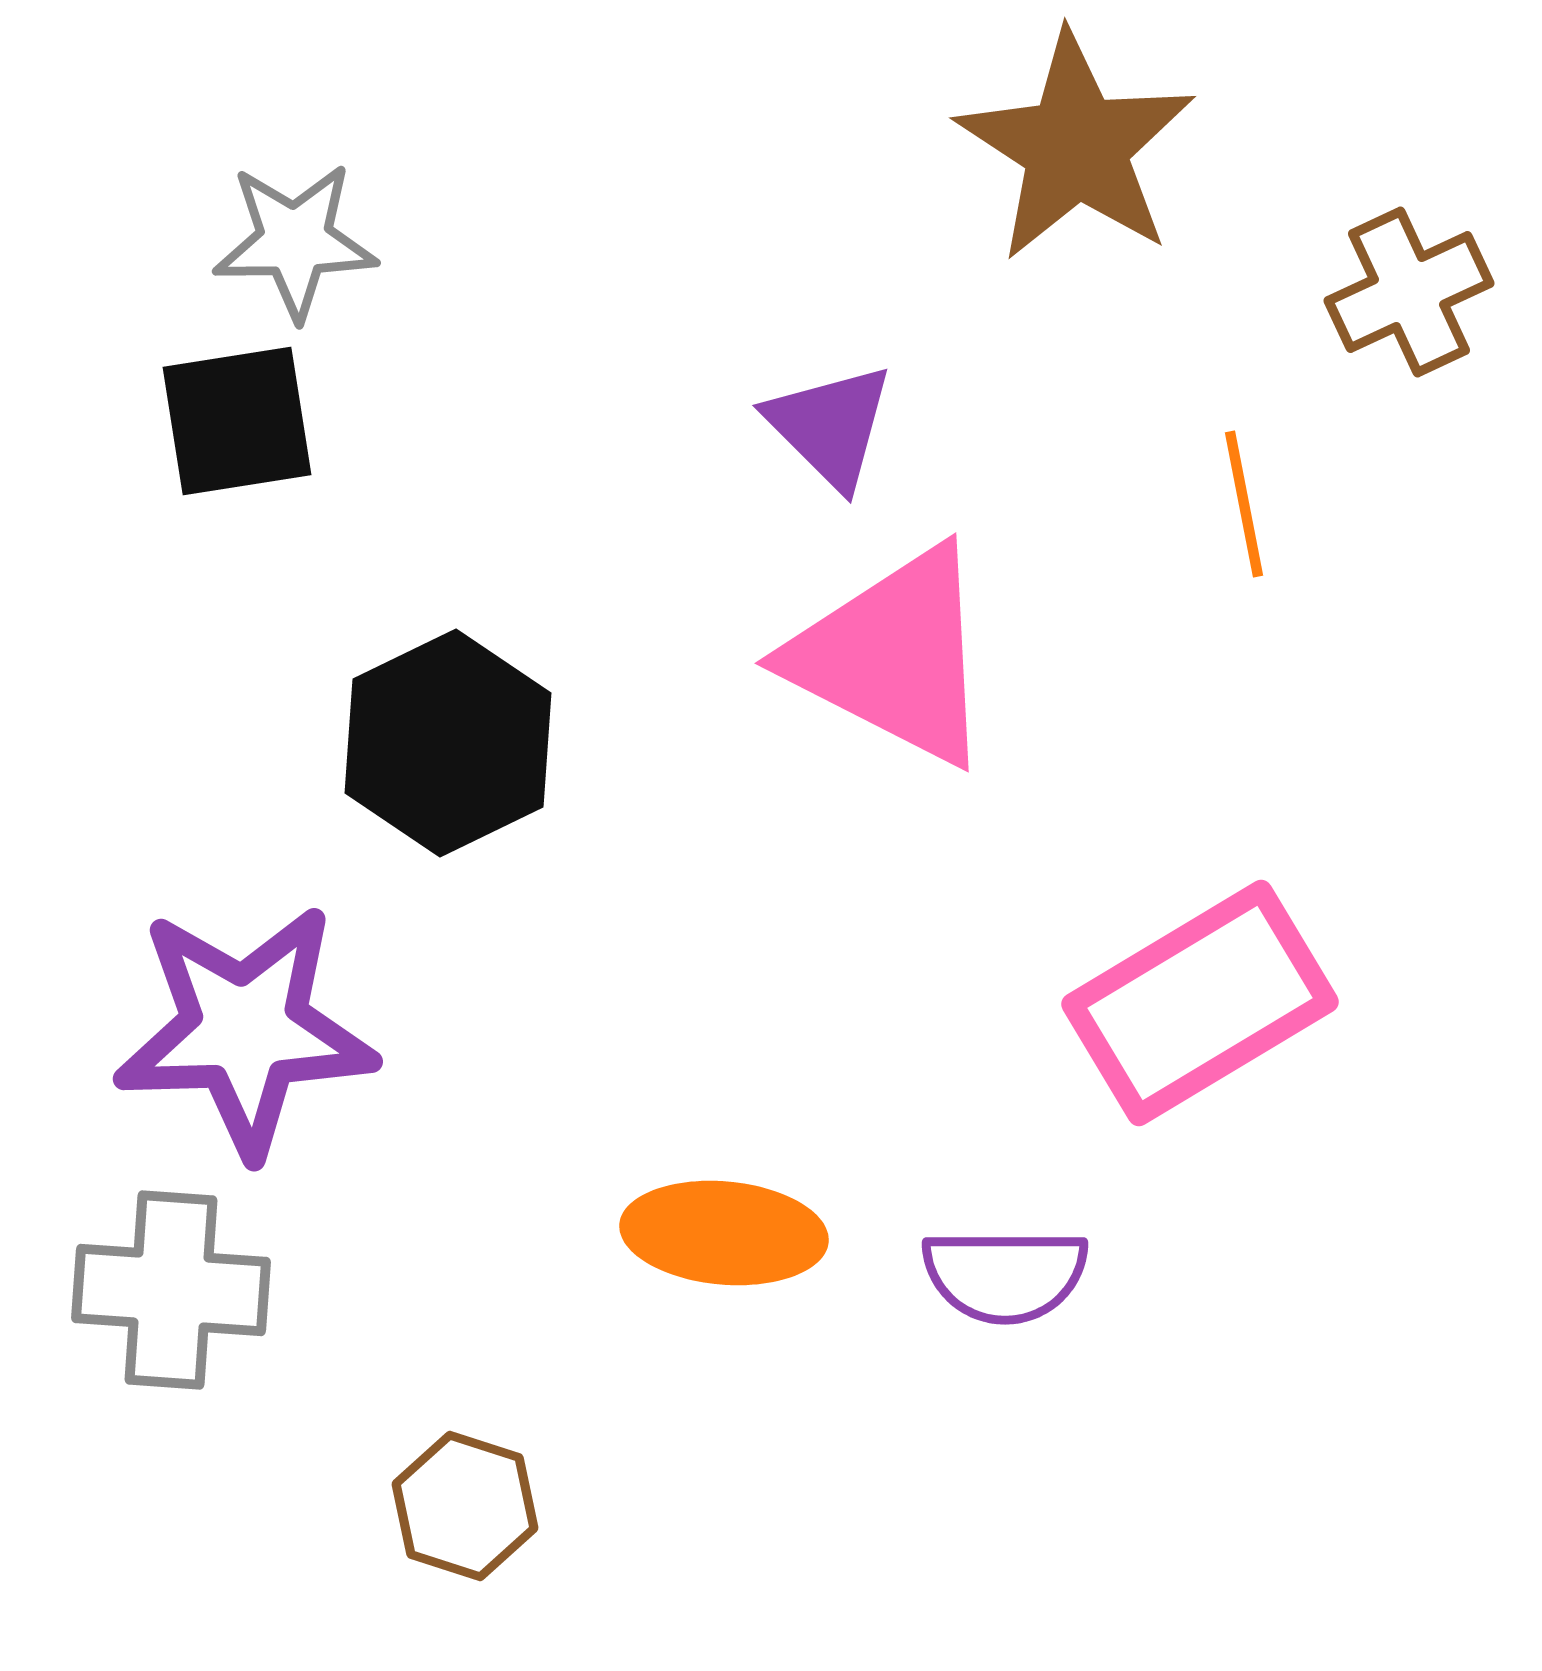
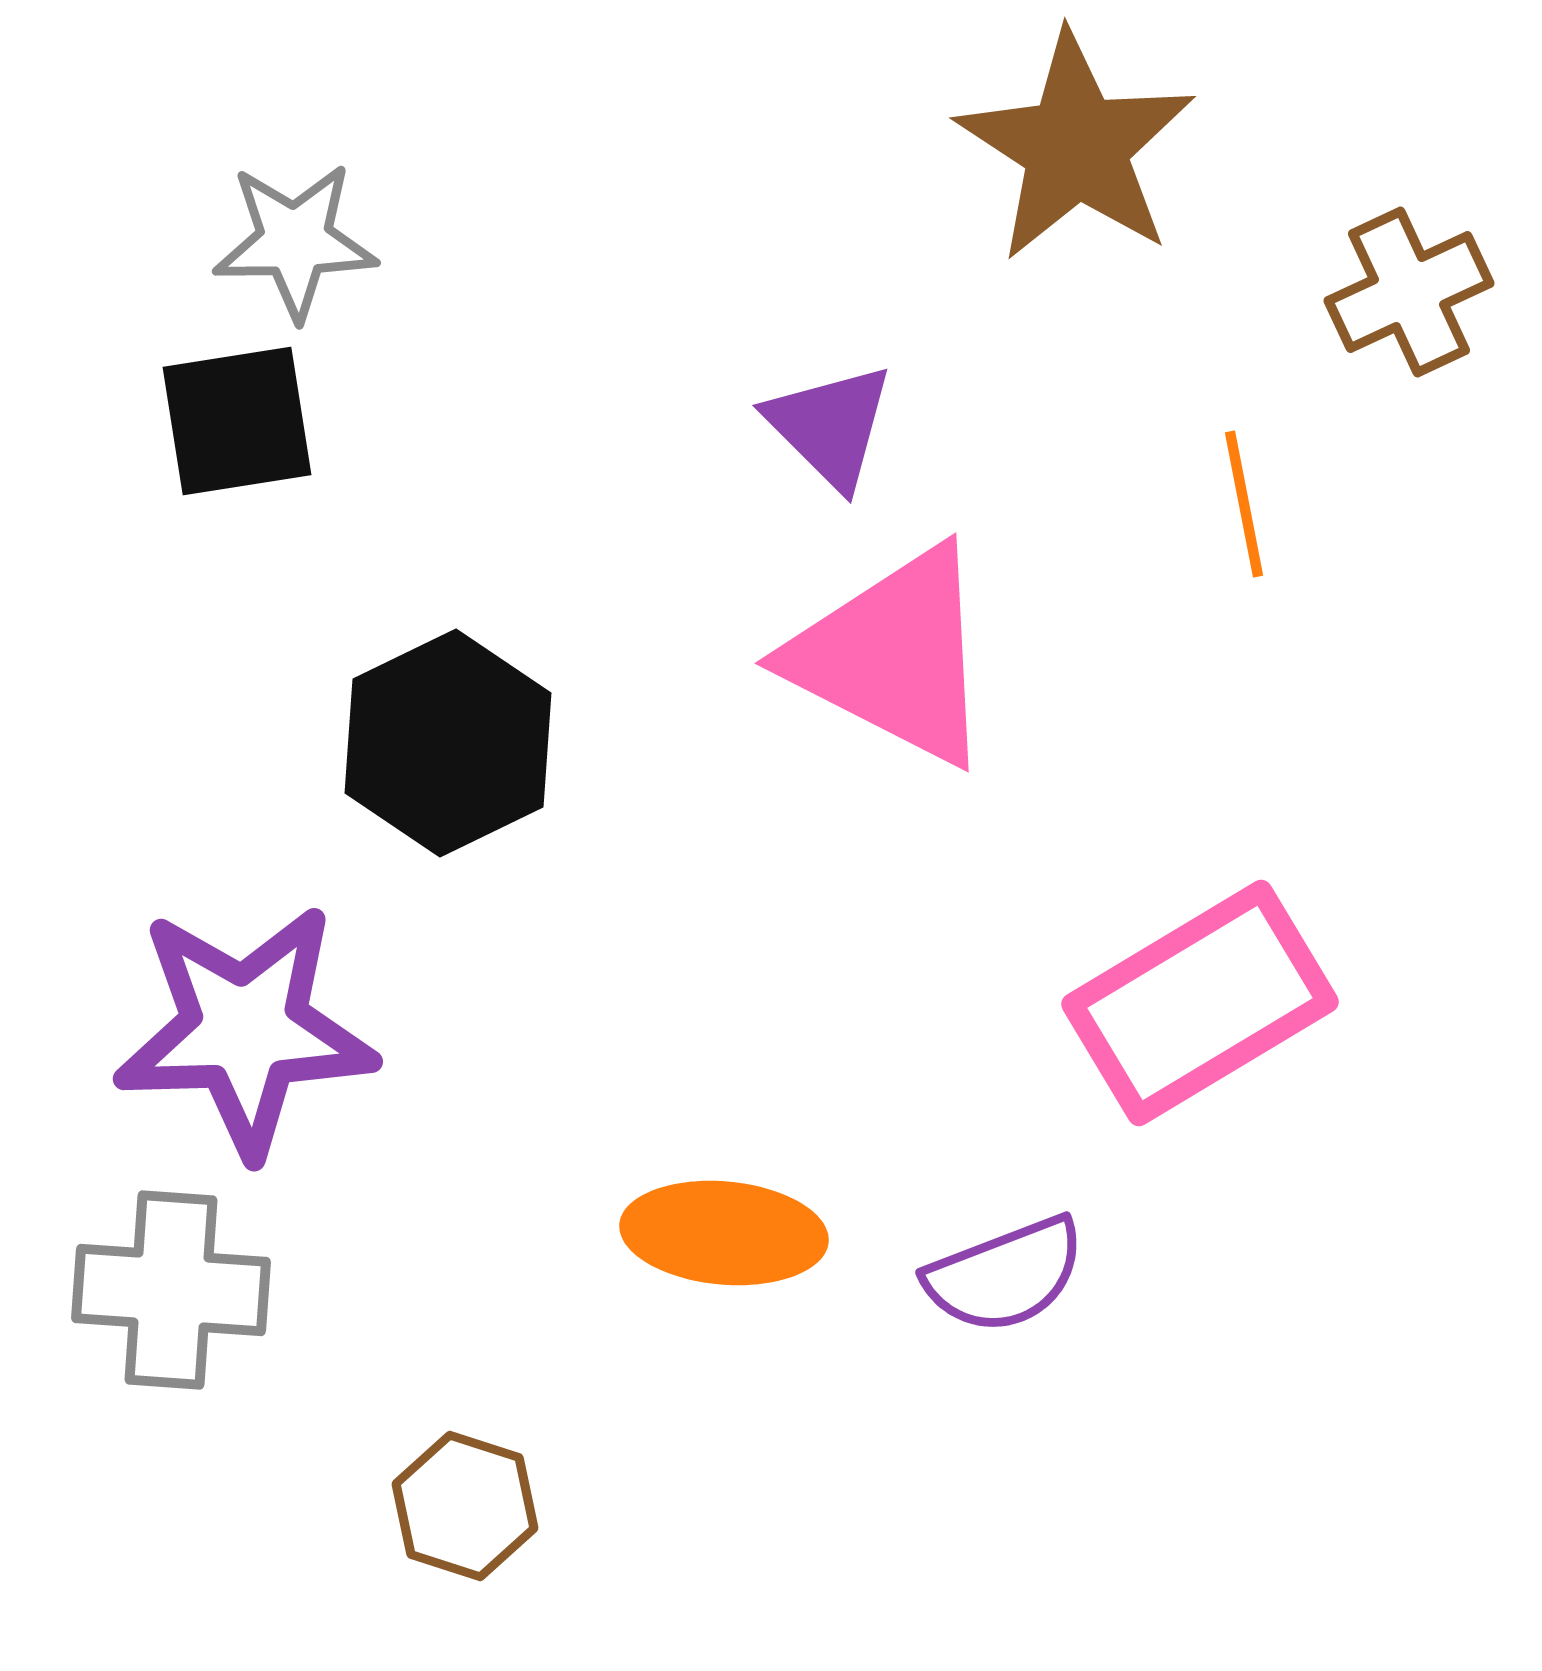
purple semicircle: rotated 21 degrees counterclockwise
